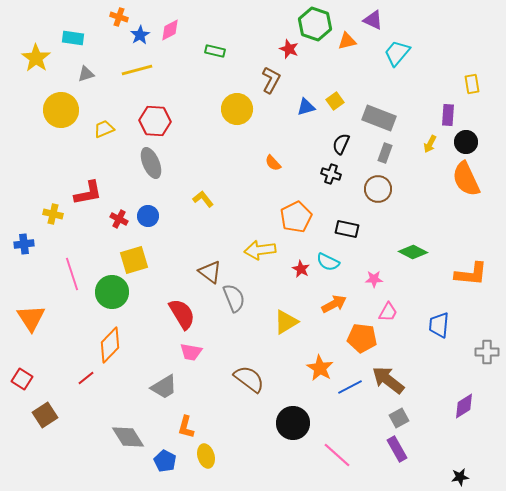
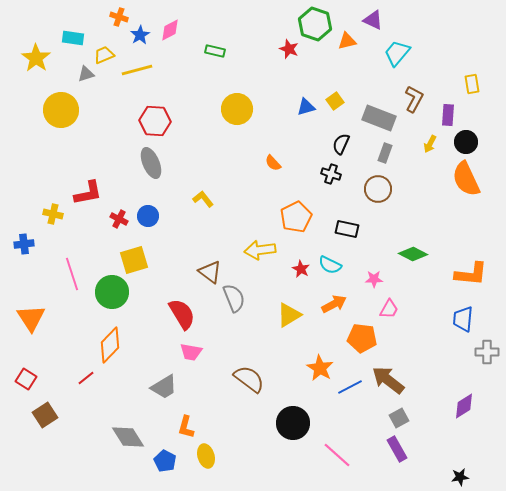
brown L-shape at (271, 80): moved 143 px right, 19 px down
yellow trapezoid at (104, 129): moved 74 px up
green diamond at (413, 252): moved 2 px down
cyan semicircle at (328, 262): moved 2 px right, 3 px down
pink trapezoid at (388, 312): moved 1 px right, 3 px up
yellow triangle at (286, 322): moved 3 px right, 7 px up
blue trapezoid at (439, 325): moved 24 px right, 6 px up
red square at (22, 379): moved 4 px right
